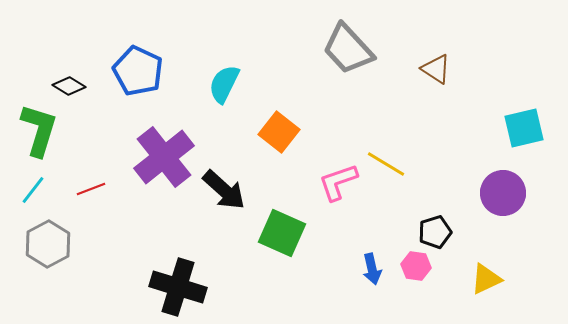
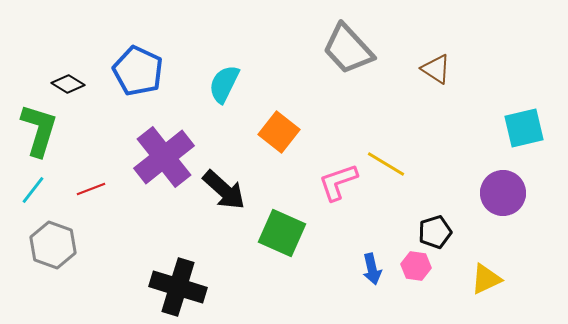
black diamond: moved 1 px left, 2 px up
gray hexagon: moved 5 px right, 1 px down; rotated 12 degrees counterclockwise
